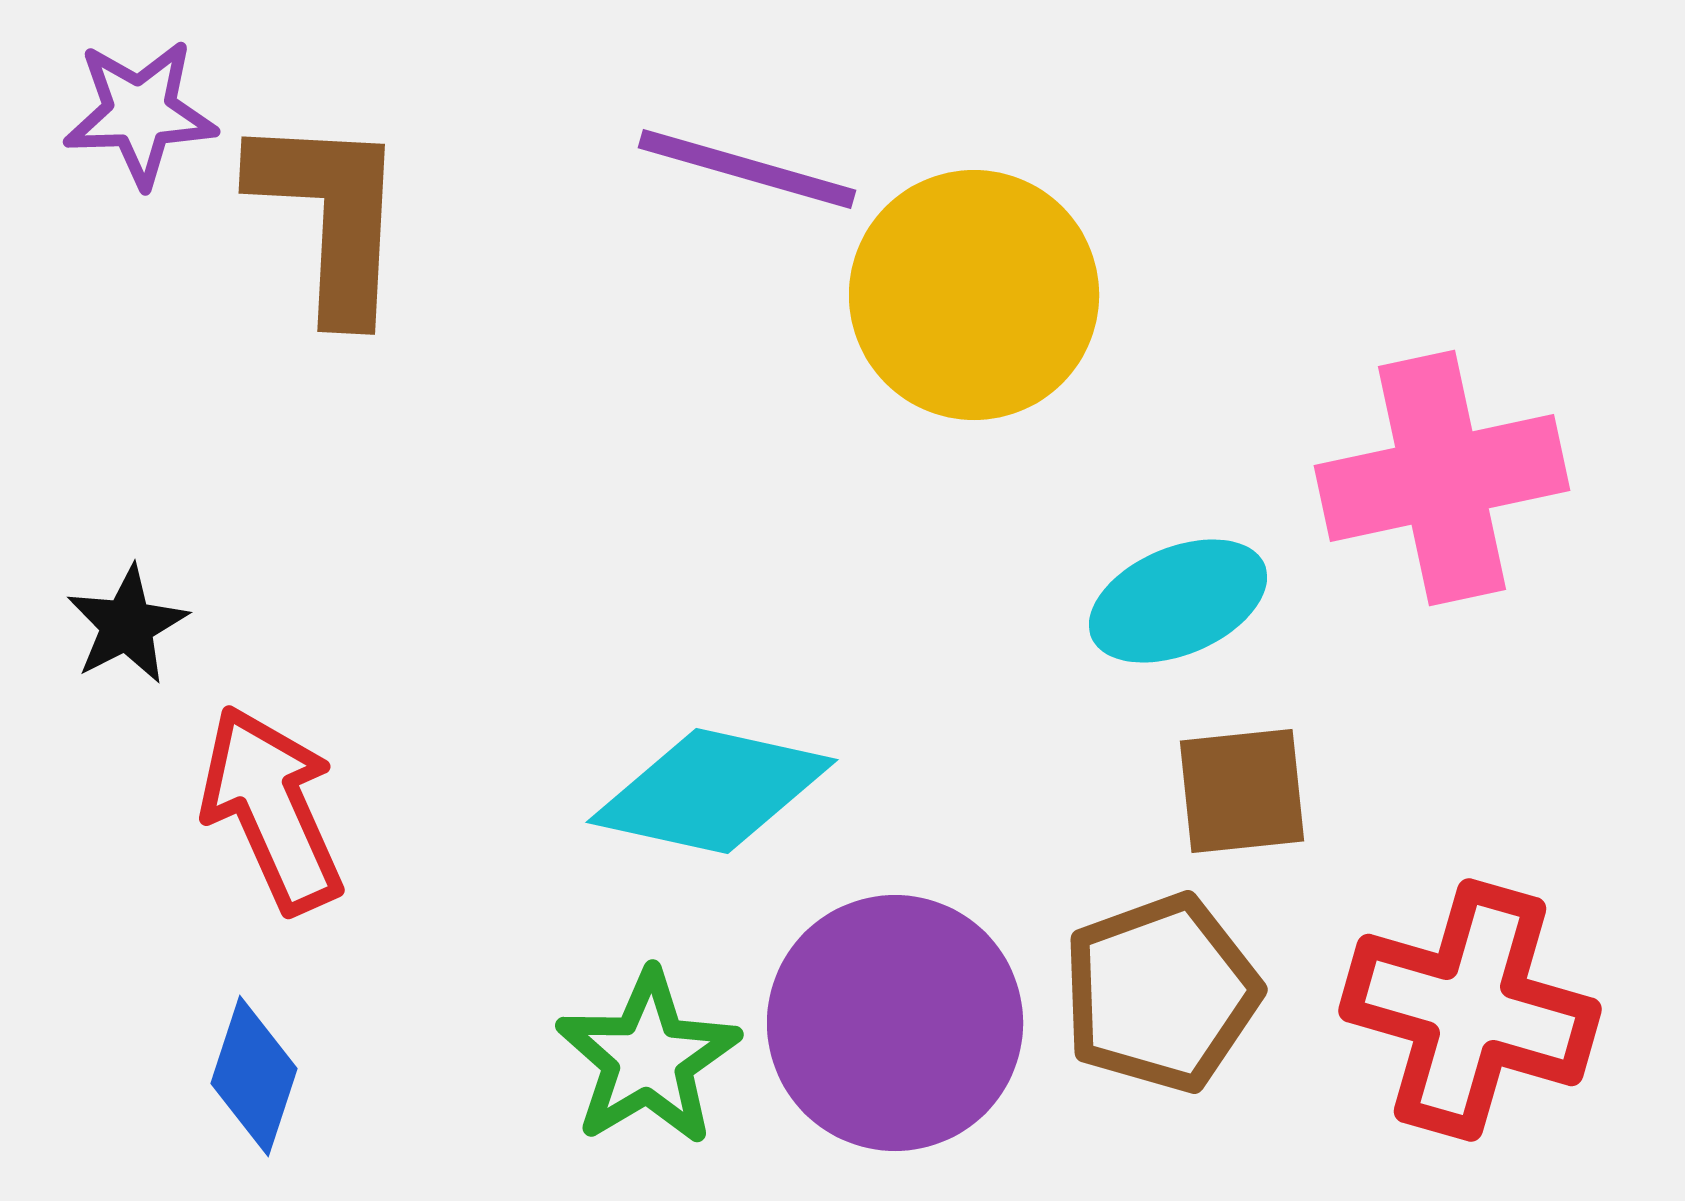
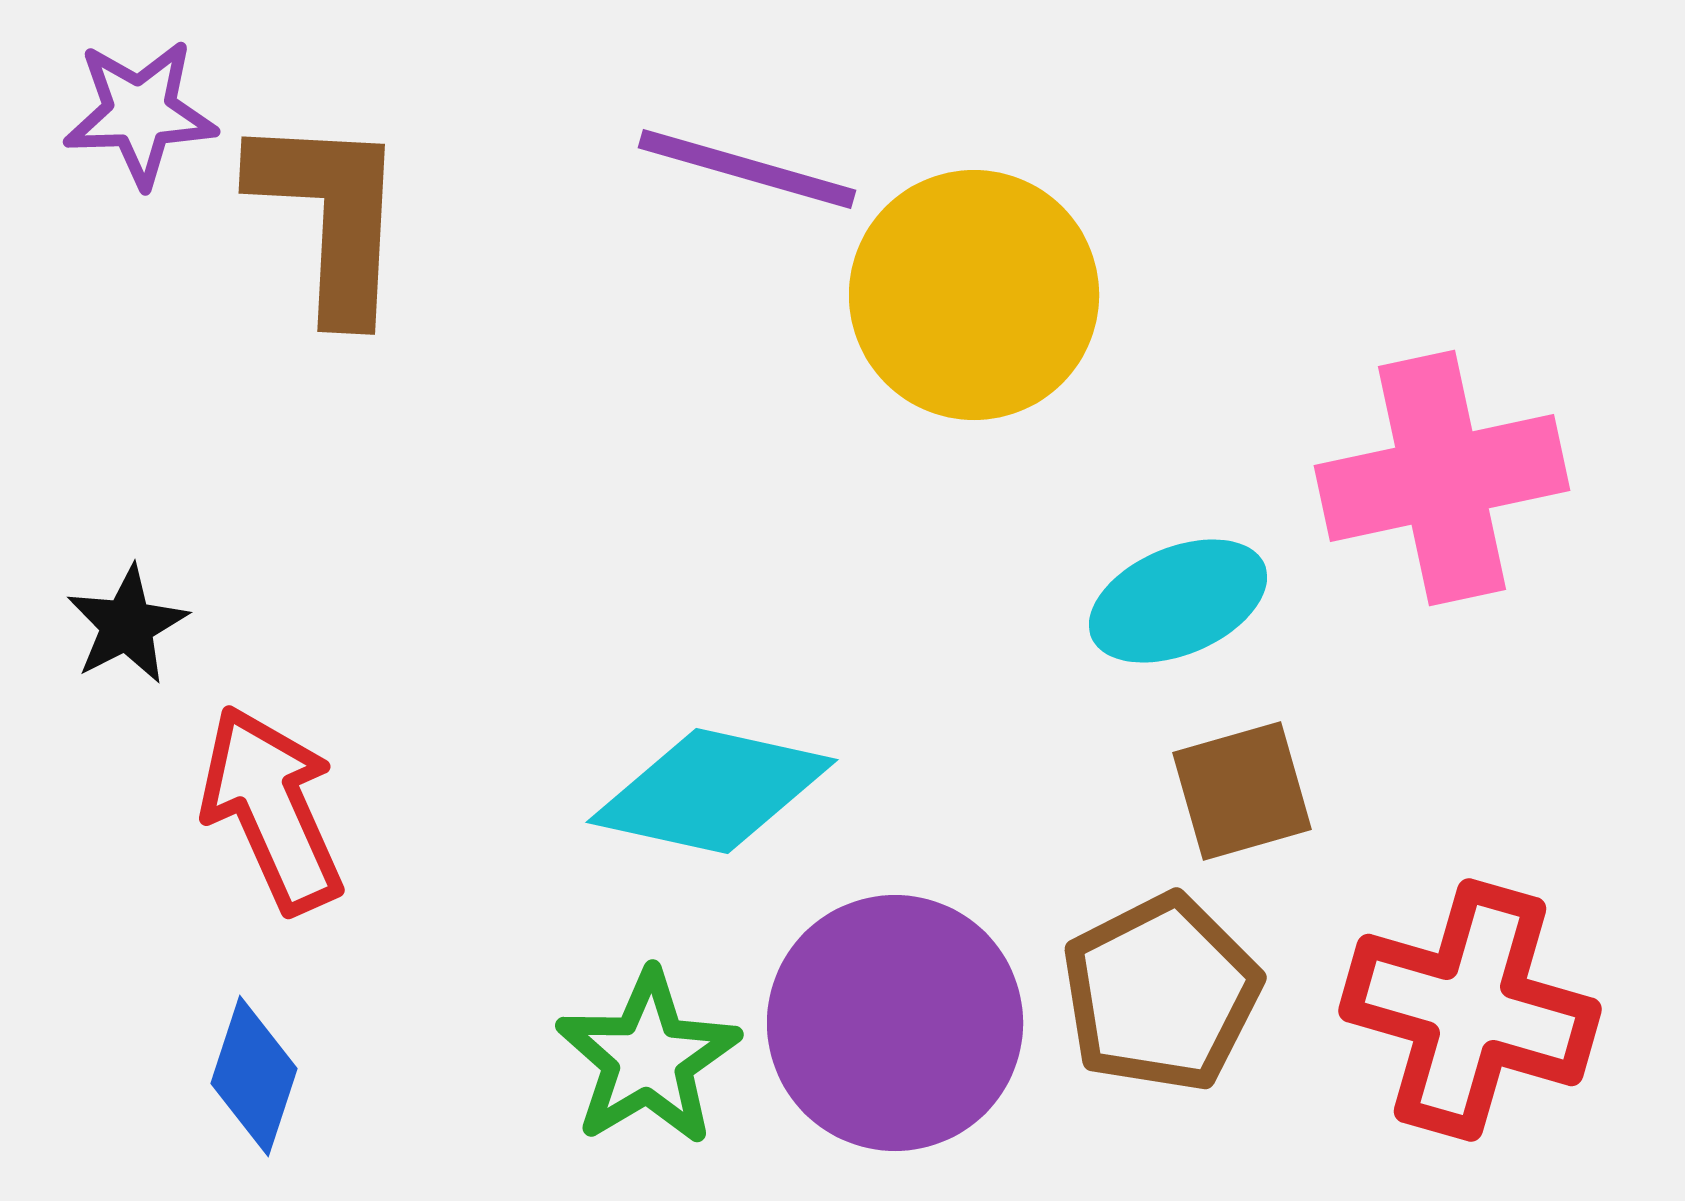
brown square: rotated 10 degrees counterclockwise
brown pentagon: rotated 7 degrees counterclockwise
